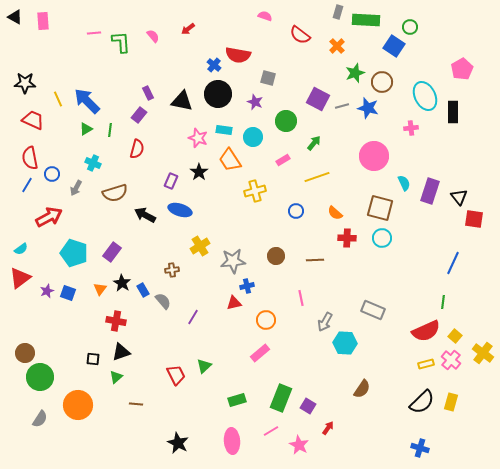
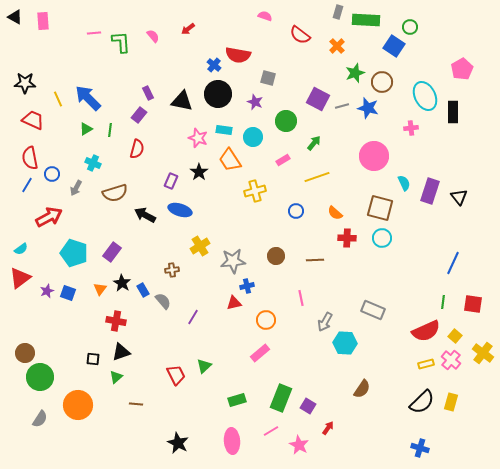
blue arrow at (87, 101): moved 1 px right, 3 px up
red square at (474, 219): moved 1 px left, 85 px down
